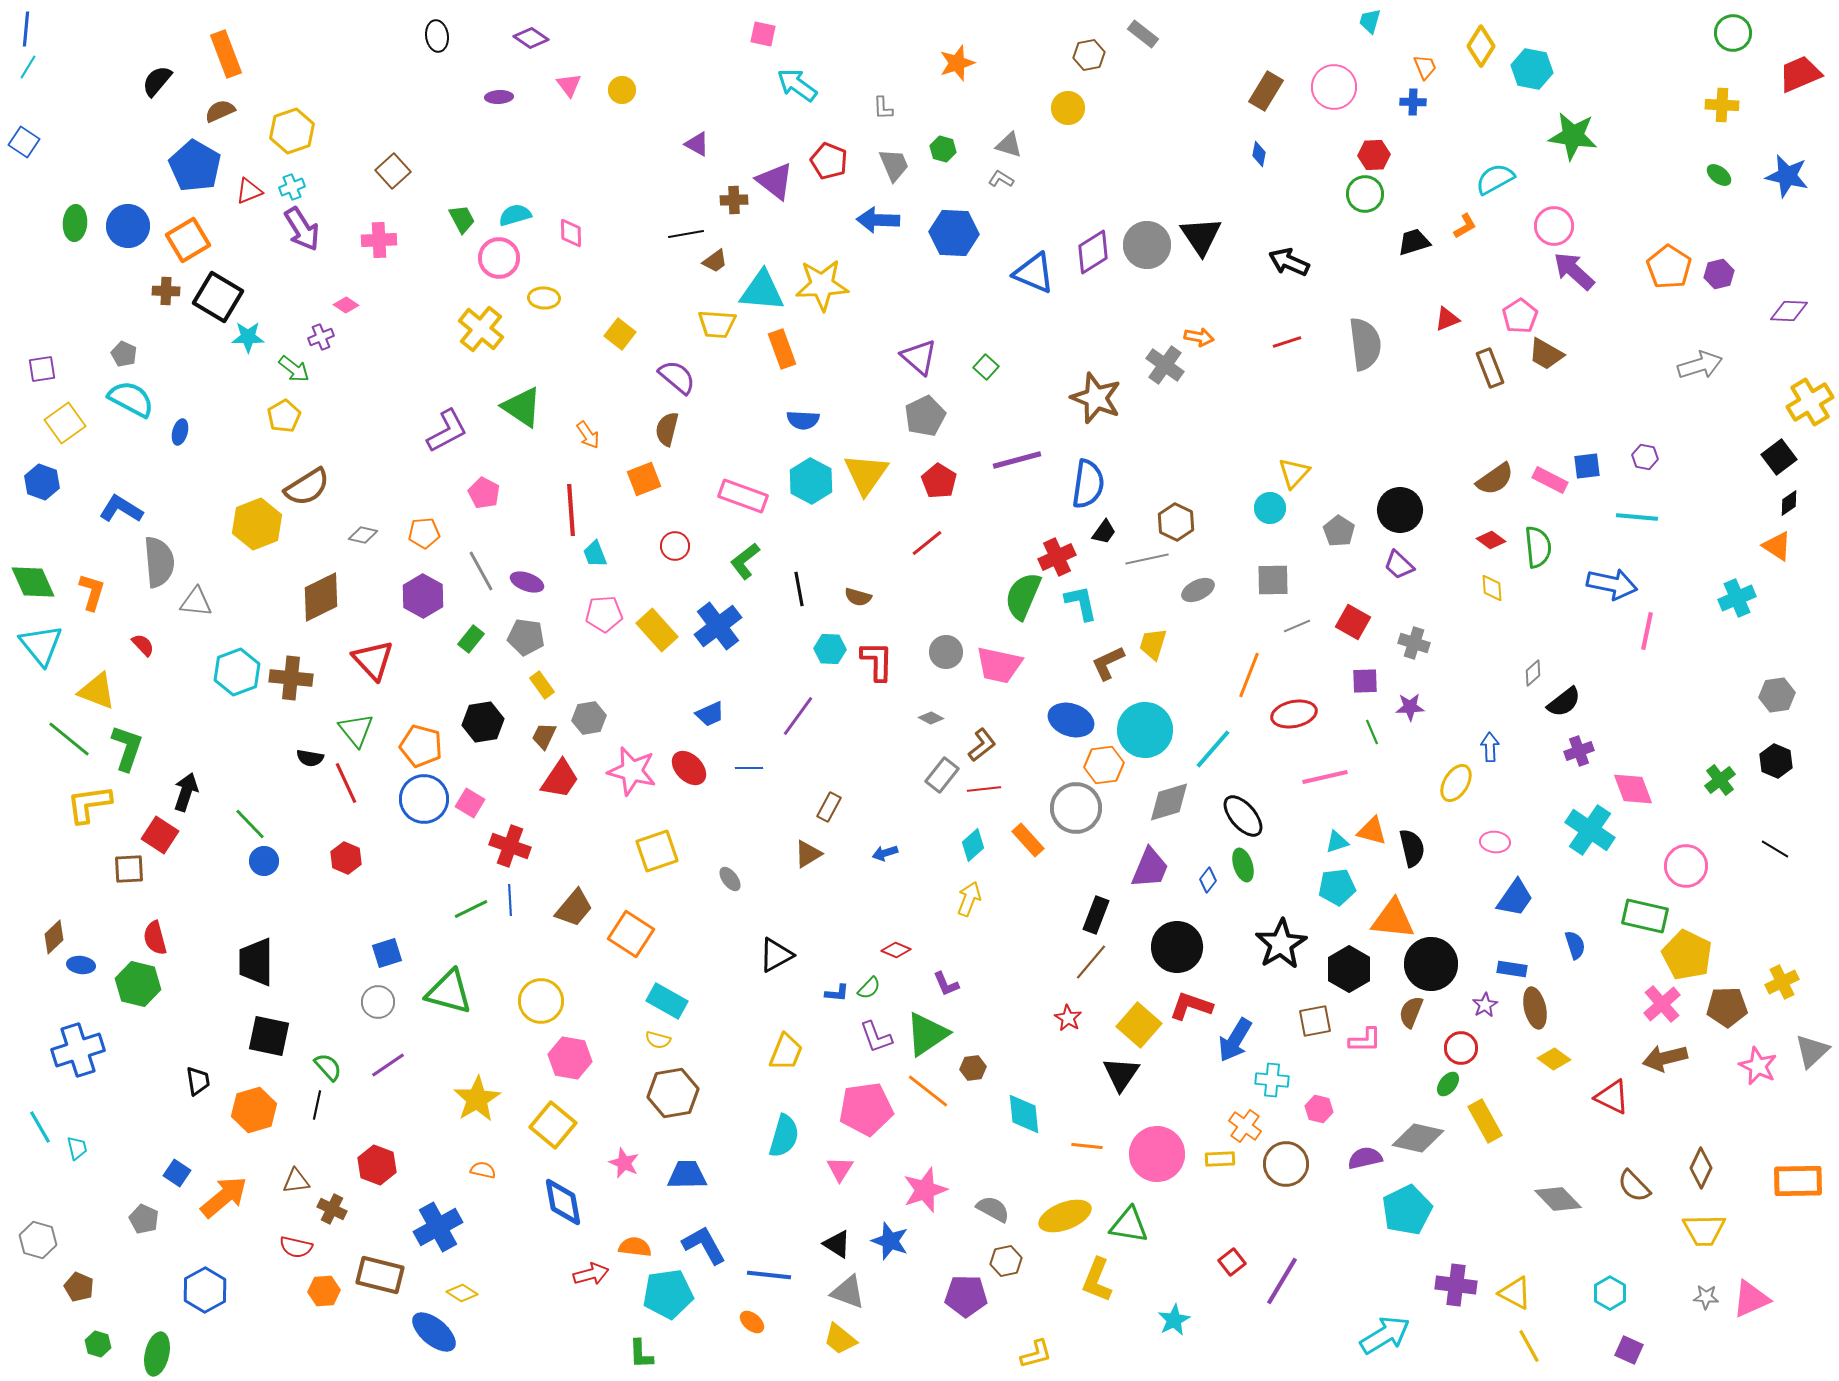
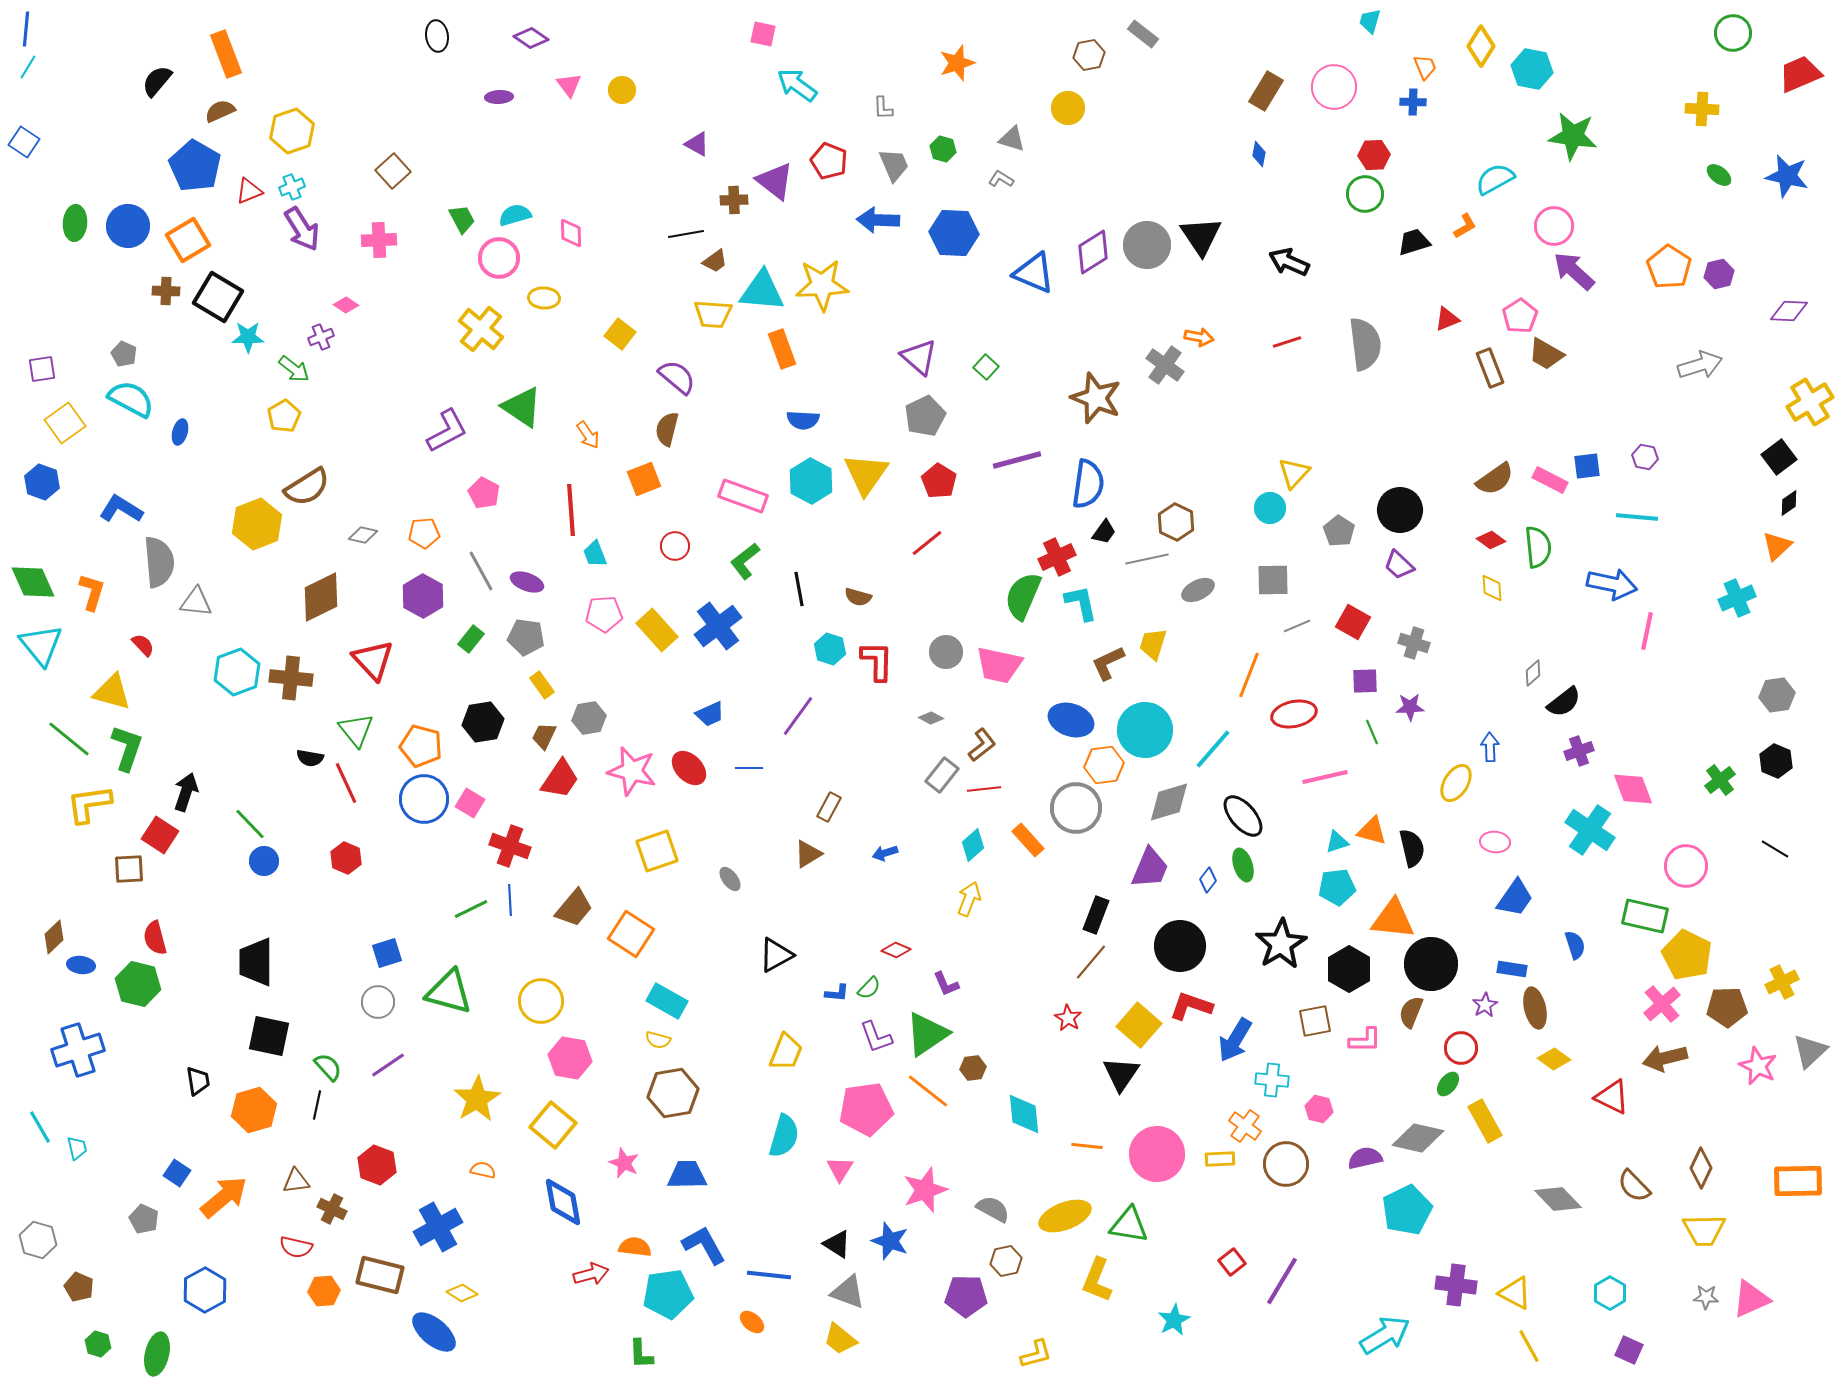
yellow cross at (1722, 105): moved 20 px left, 4 px down
gray triangle at (1009, 145): moved 3 px right, 6 px up
yellow trapezoid at (717, 324): moved 4 px left, 10 px up
orange triangle at (1777, 546): rotated 44 degrees clockwise
cyan hexagon at (830, 649): rotated 16 degrees clockwise
yellow triangle at (97, 691): moved 15 px right, 1 px down; rotated 6 degrees counterclockwise
black circle at (1177, 947): moved 3 px right, 1 px up
gray triangle at (1812, 1051): moved 2 px left
